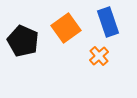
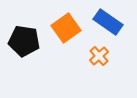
blue rectangle: rotated 36 degrees counterclockwise
black pentagon: moved 1 px right; rotated 16 degrees counterclockwise
